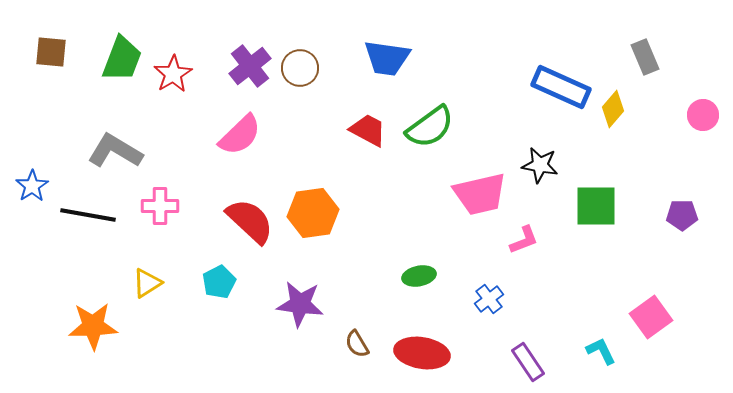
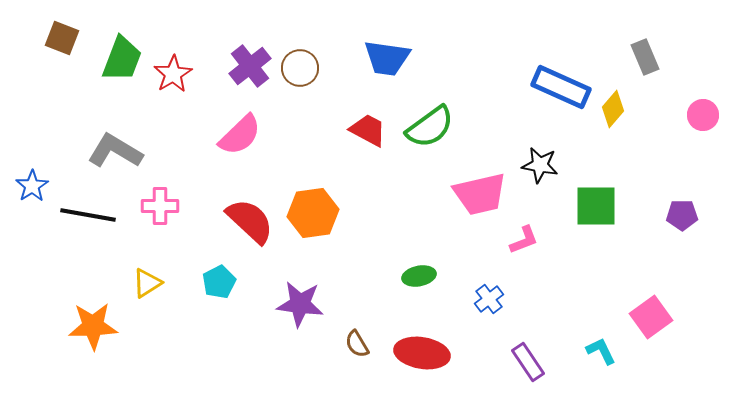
brown square: moved 11 px right, 14 px up; rotated 16 degrees clockwise
